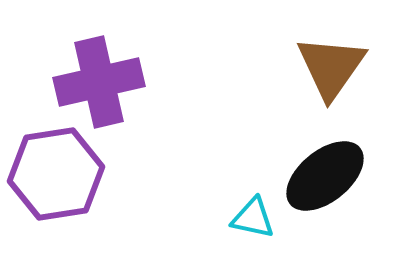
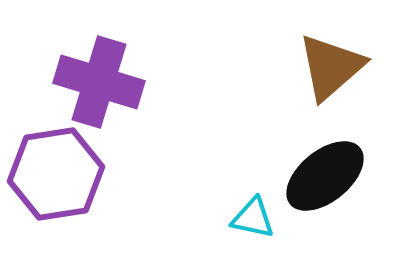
brown triangle: rotated 14 degrees clockwise
purple cross: rotated 30 degrees clockwise
